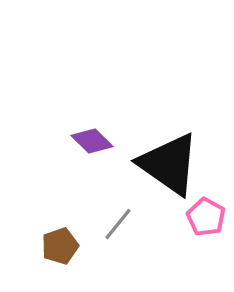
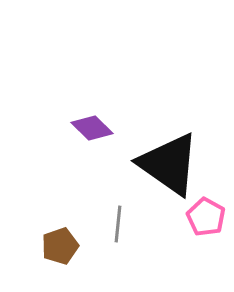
purple diamond: moved 13 px up
gray line: rotated 33 degrees counterclockwise
